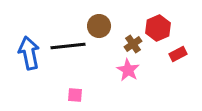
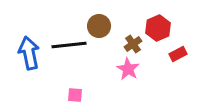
black line: moved 1 px right, 1 px up
pink star: moved 1 px up
